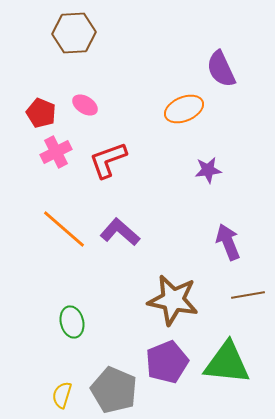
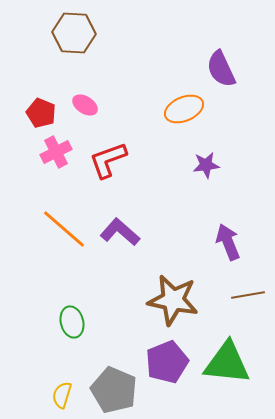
brown hexagon: rotated 6 degrees clockwise
purple star: moved 2 px left, 5 px up
